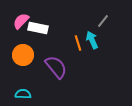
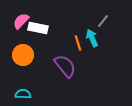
cyan arrow: moved 2 px up
purple semicircle: moved 9 px right, 1 px up
